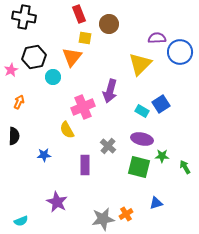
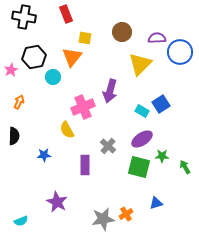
red rectangle: moved 13 px left
brown circle: moved 13 px right, 8 px down
purple ellipse: rotated 45 degrees counterclockwise
